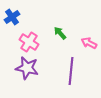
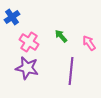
green arrow: moved 1 px right, 3 px down
pink arrow: rotated 28 degrees clockwise
